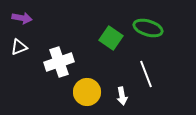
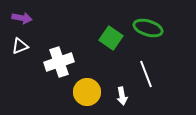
white triangle: moved 1 px right, 1 px up
